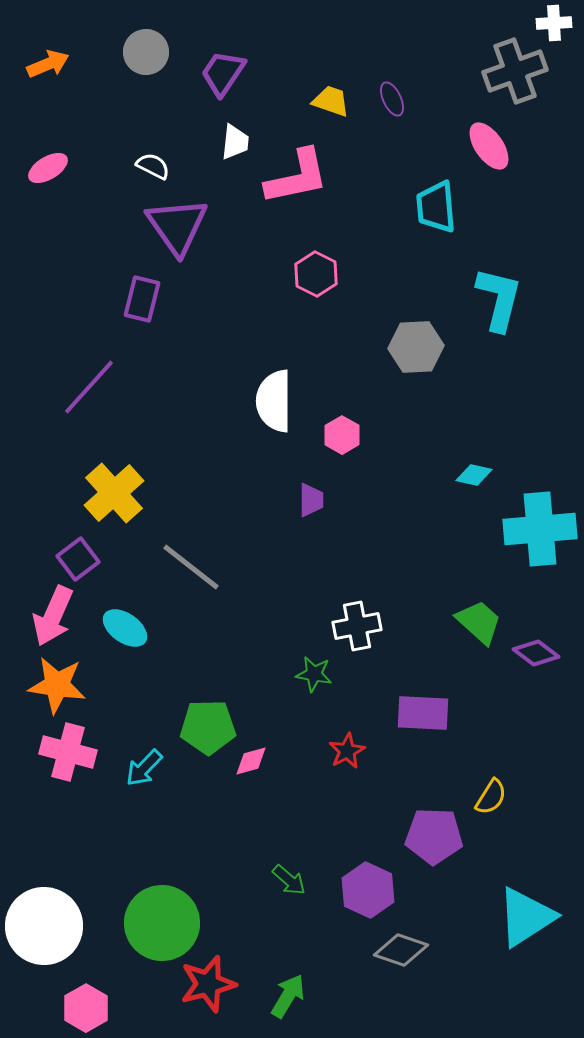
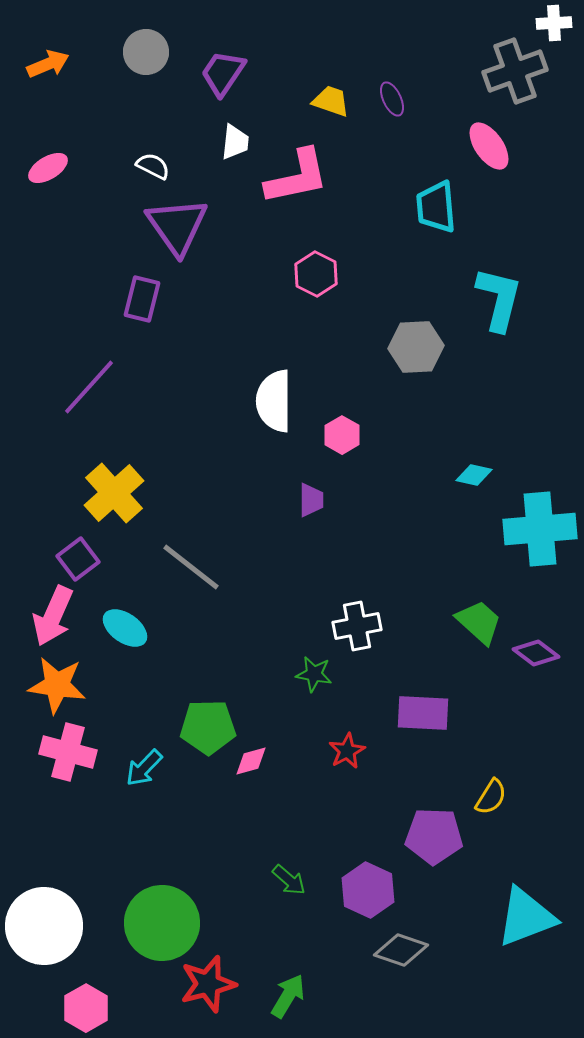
cyan triangle at (526, 917): rotated 12 degrees clockwise
